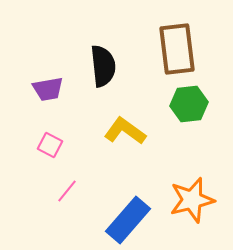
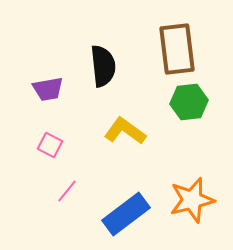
green hexagon: moved 2 px up
blue rectangle: moved 2 px left, 6 px up; rotated 12 degrees clockwise
